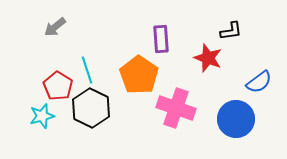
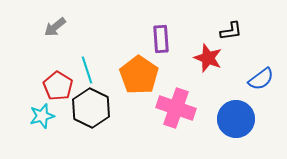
blue semicircle: moved 2 px right, 3 px up
